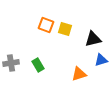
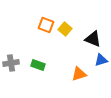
yellow square: rotated 24 degrees clockwise
black triangle: rotated 36 degrees clockwise
green rectangle: rotated 40 degrees counterclockwise
